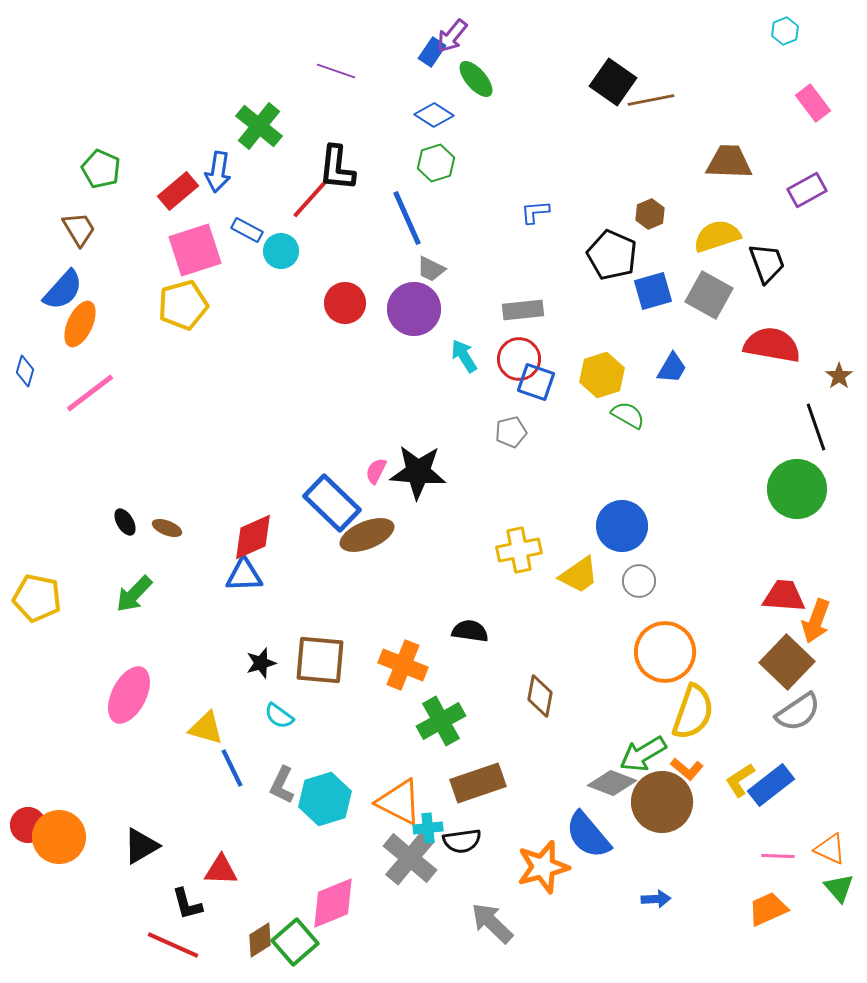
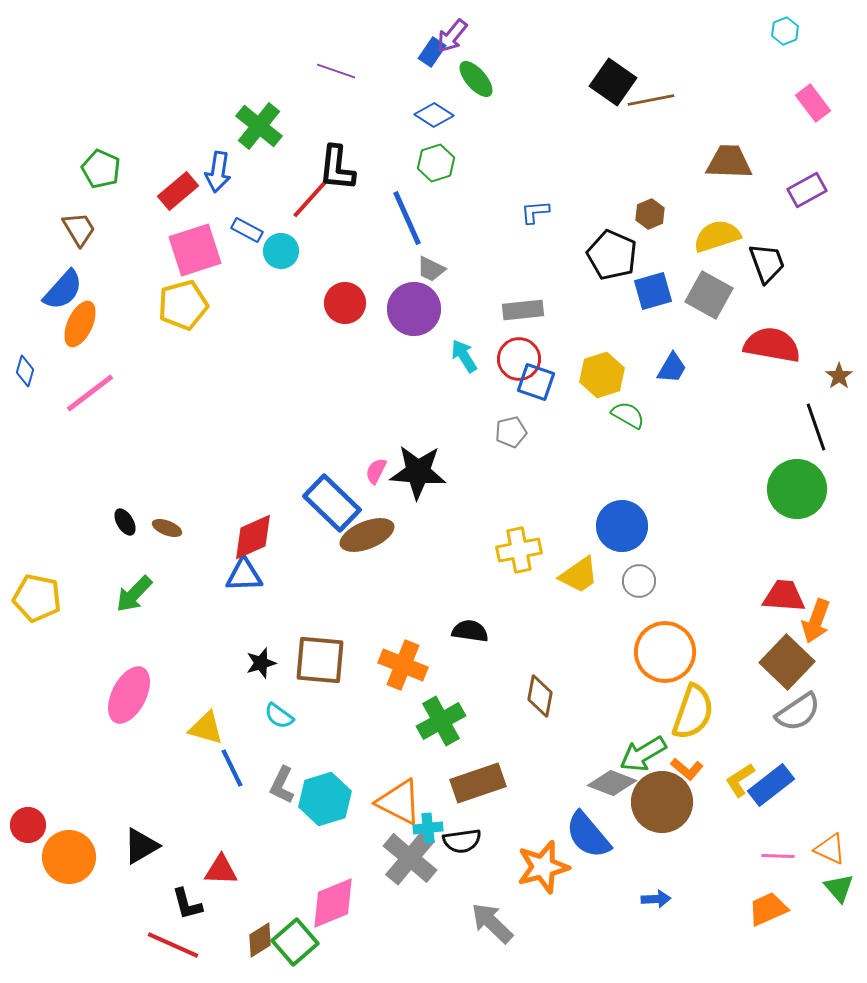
orange circle at (59, 837): moved 10 px right, 20 px down
